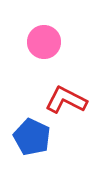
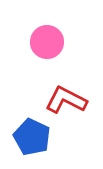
pink circle: moved 3 px right
